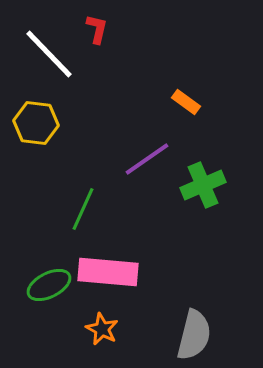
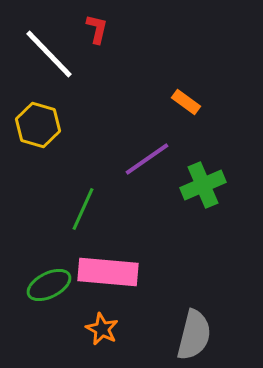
yellow hexagon: moved 2 px right, 2 px down; rotated 9 degrees clockwise
